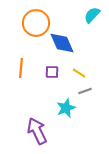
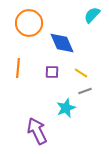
orange circle: moved 7 px left
orange line: moved 3 px left
yellow line: moved 2 px right
